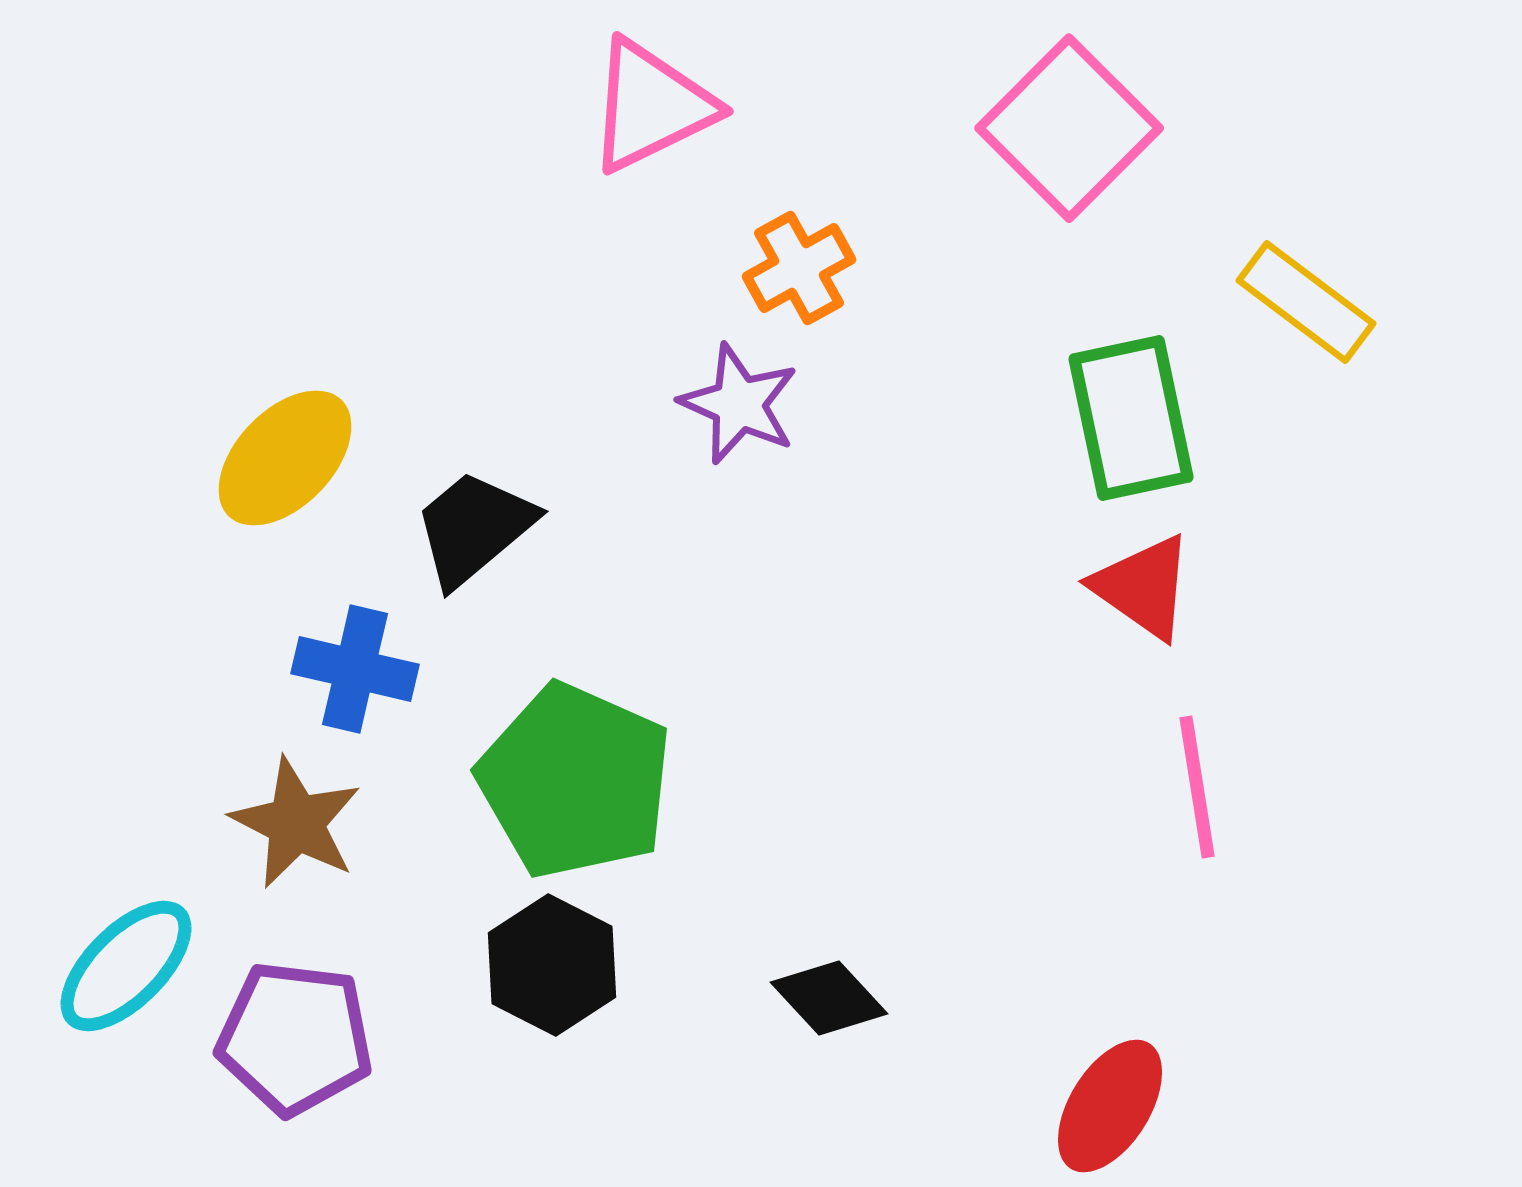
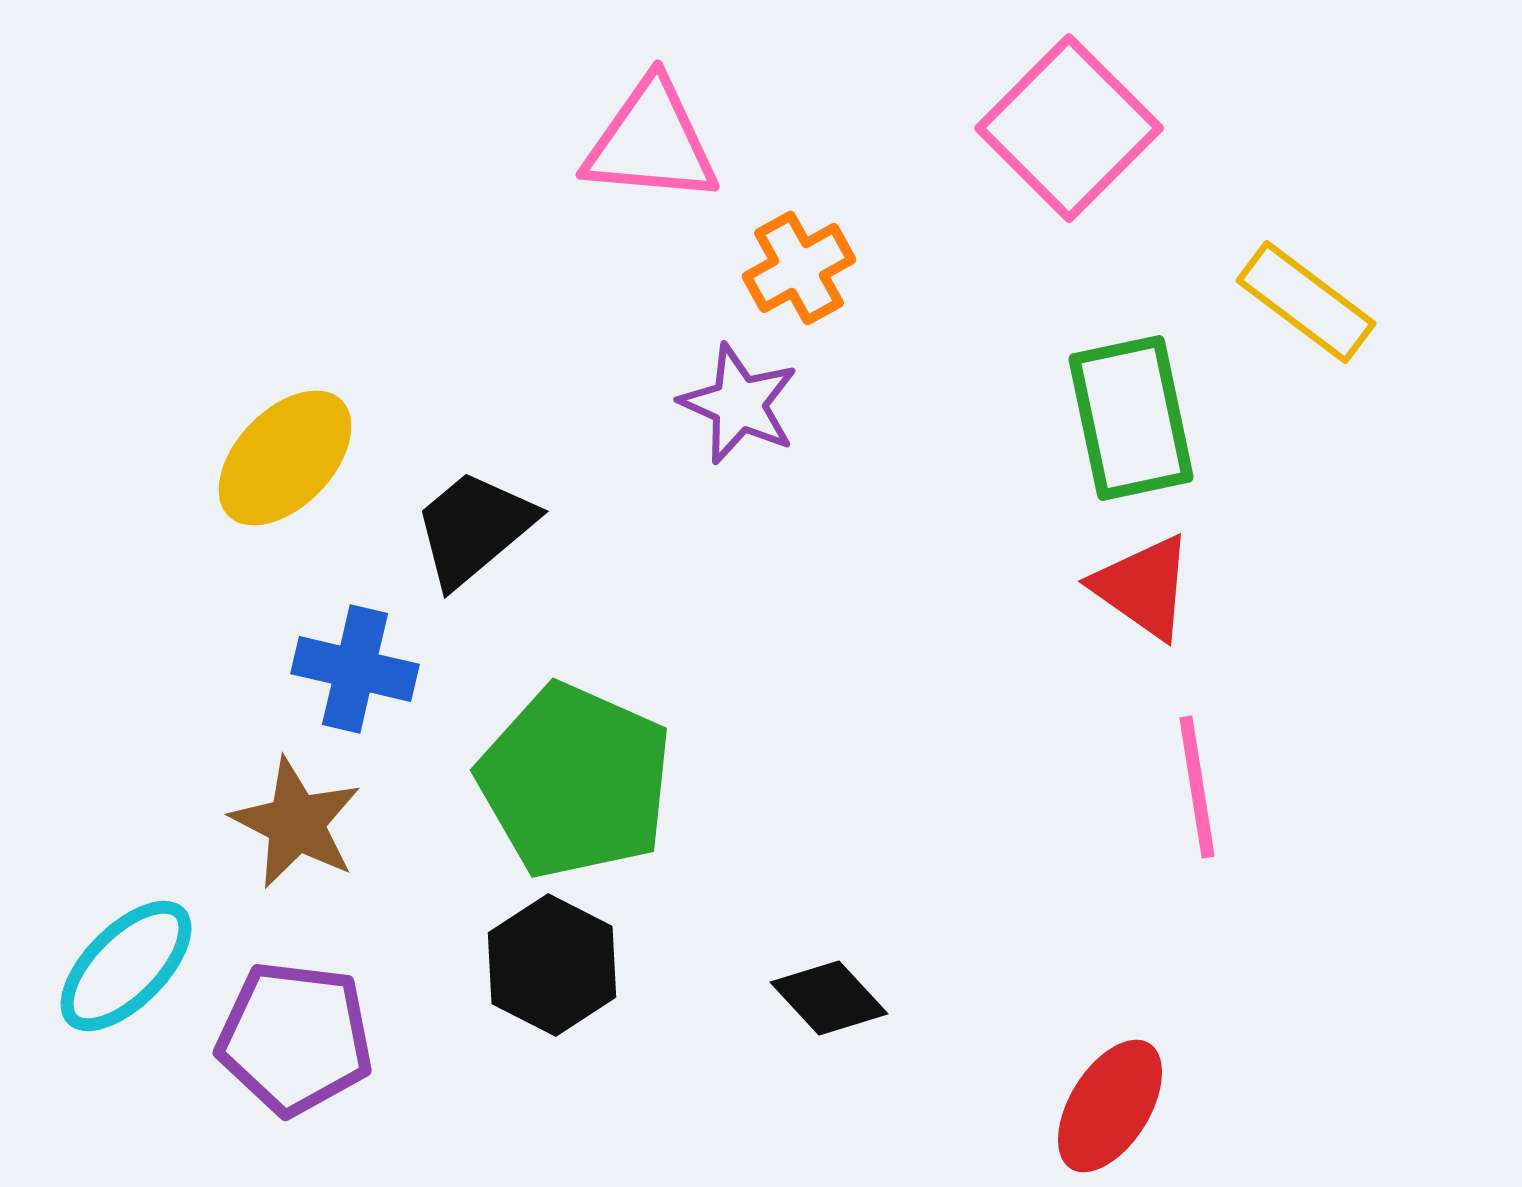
pink triangle: moved 36 px down; rotated 31 degrees clockwise
